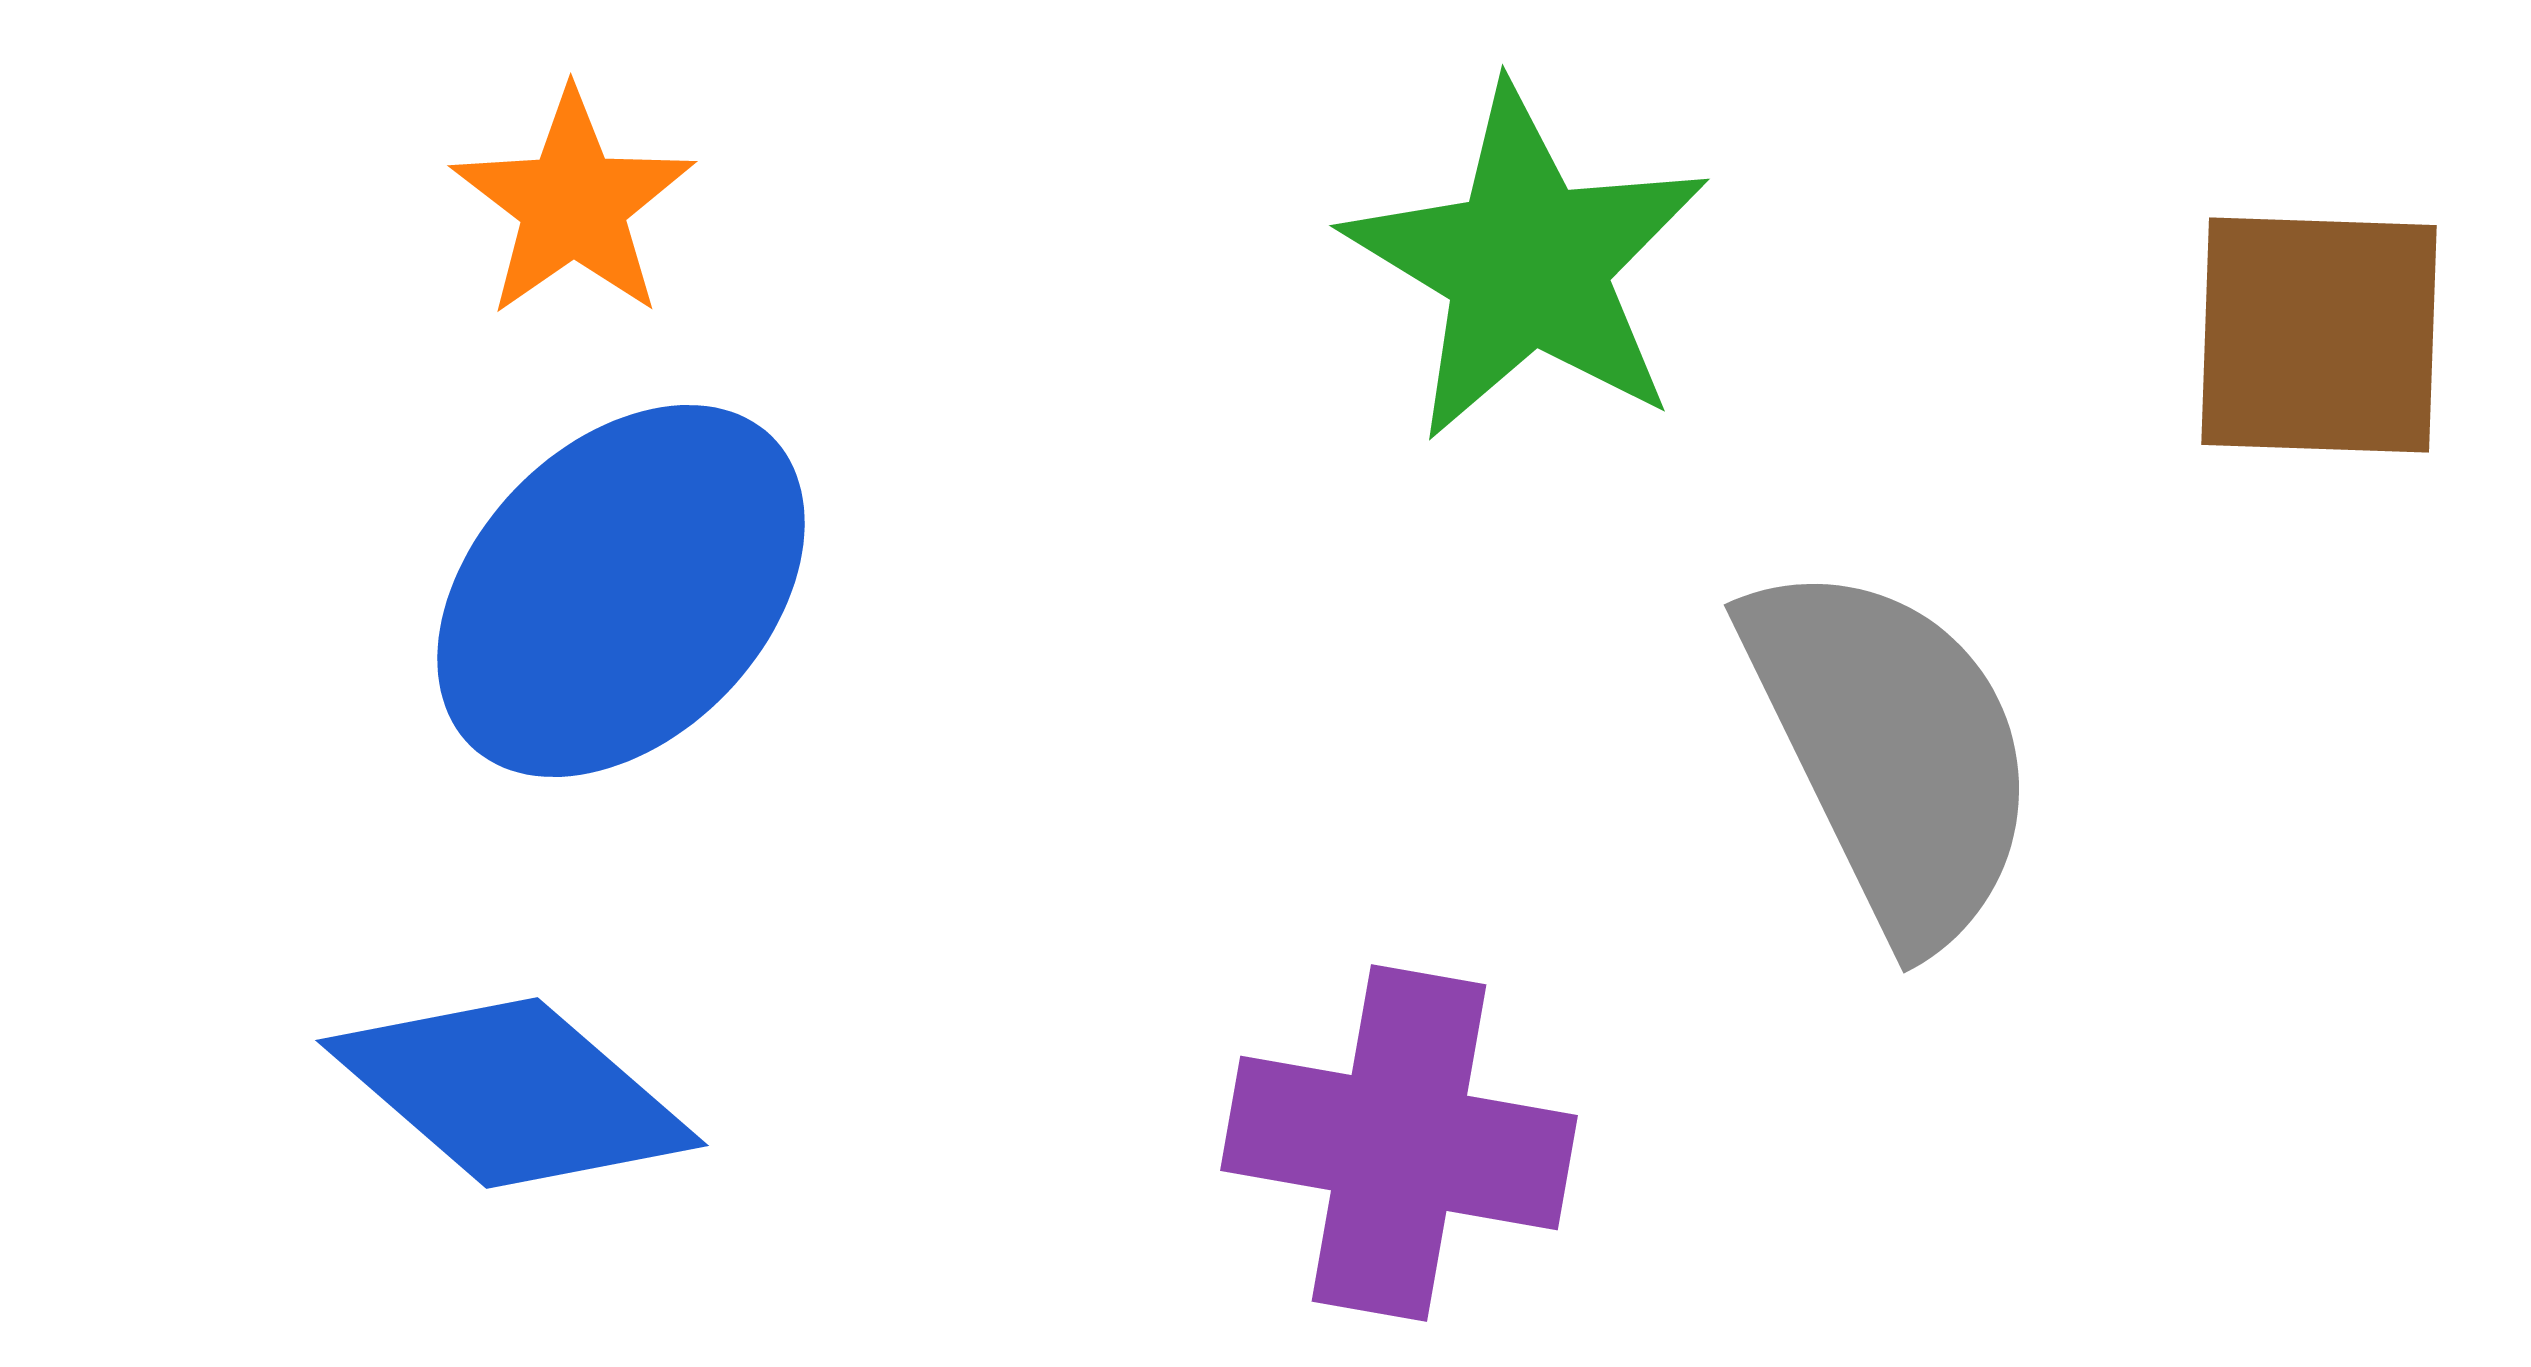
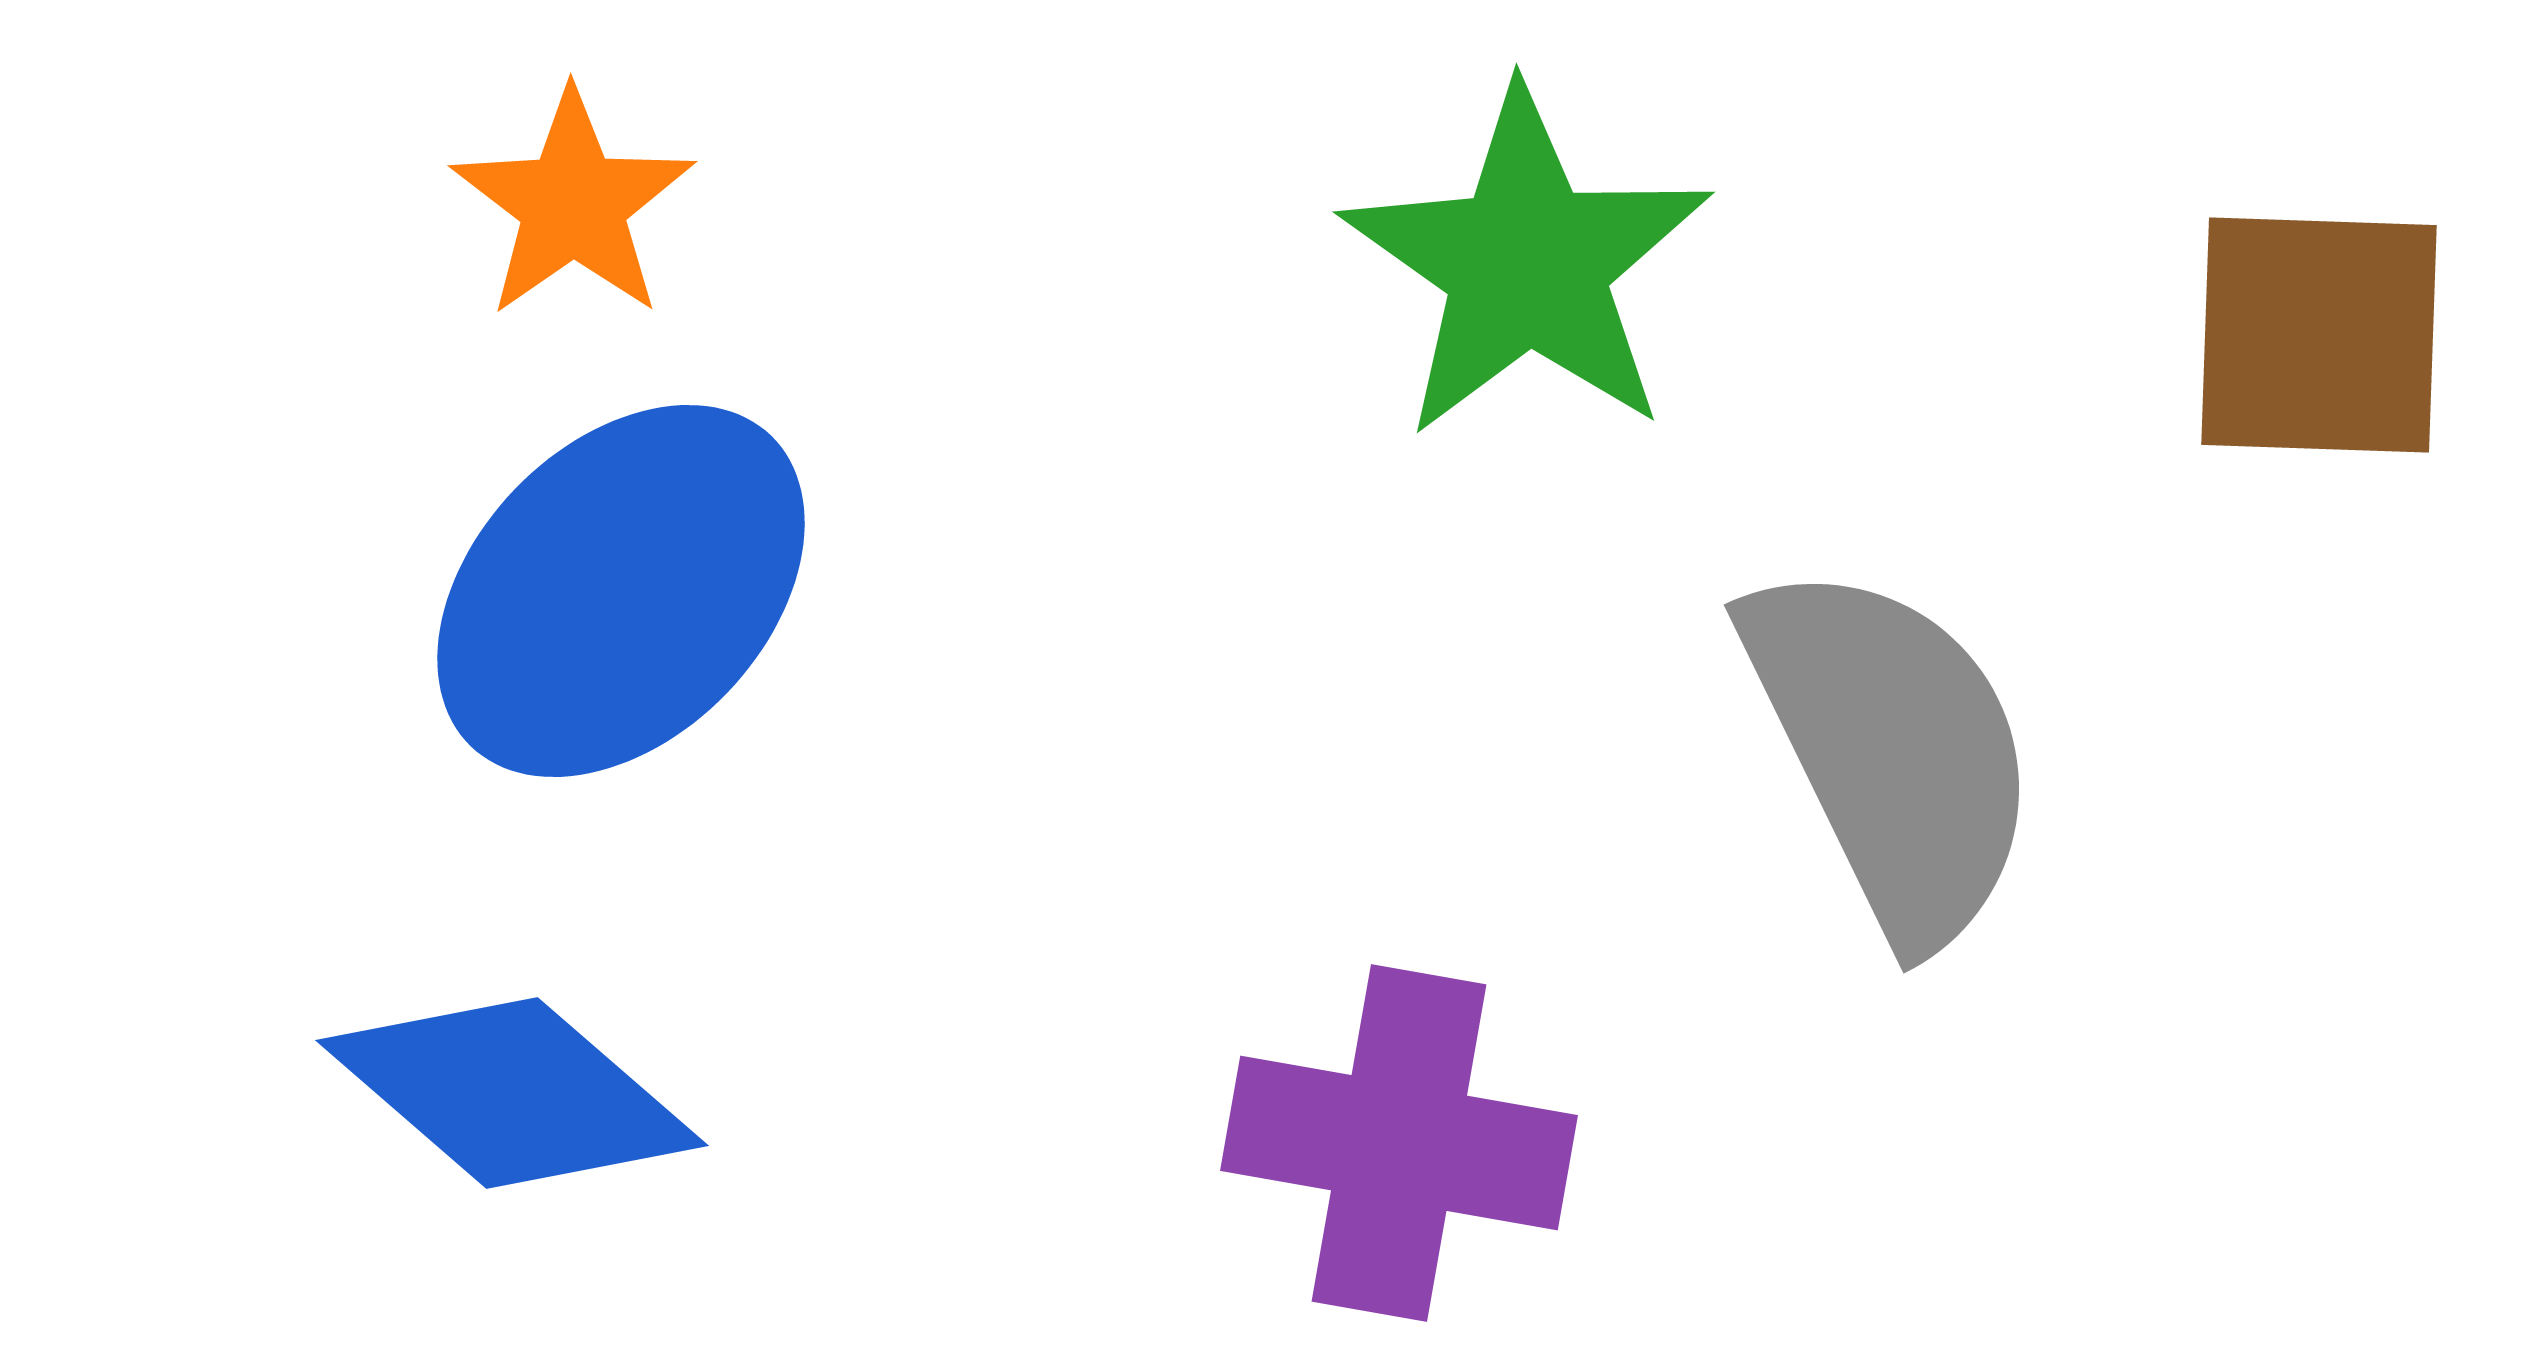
green star: rotated 4 degrees clockwise
